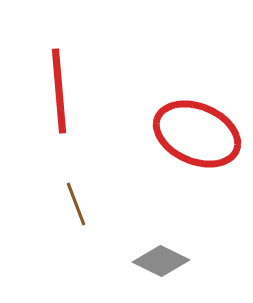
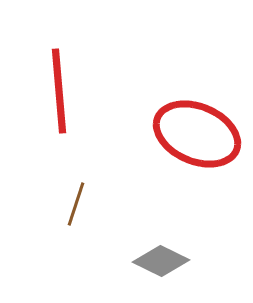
brown line: rotated 39 degrees clockwise
